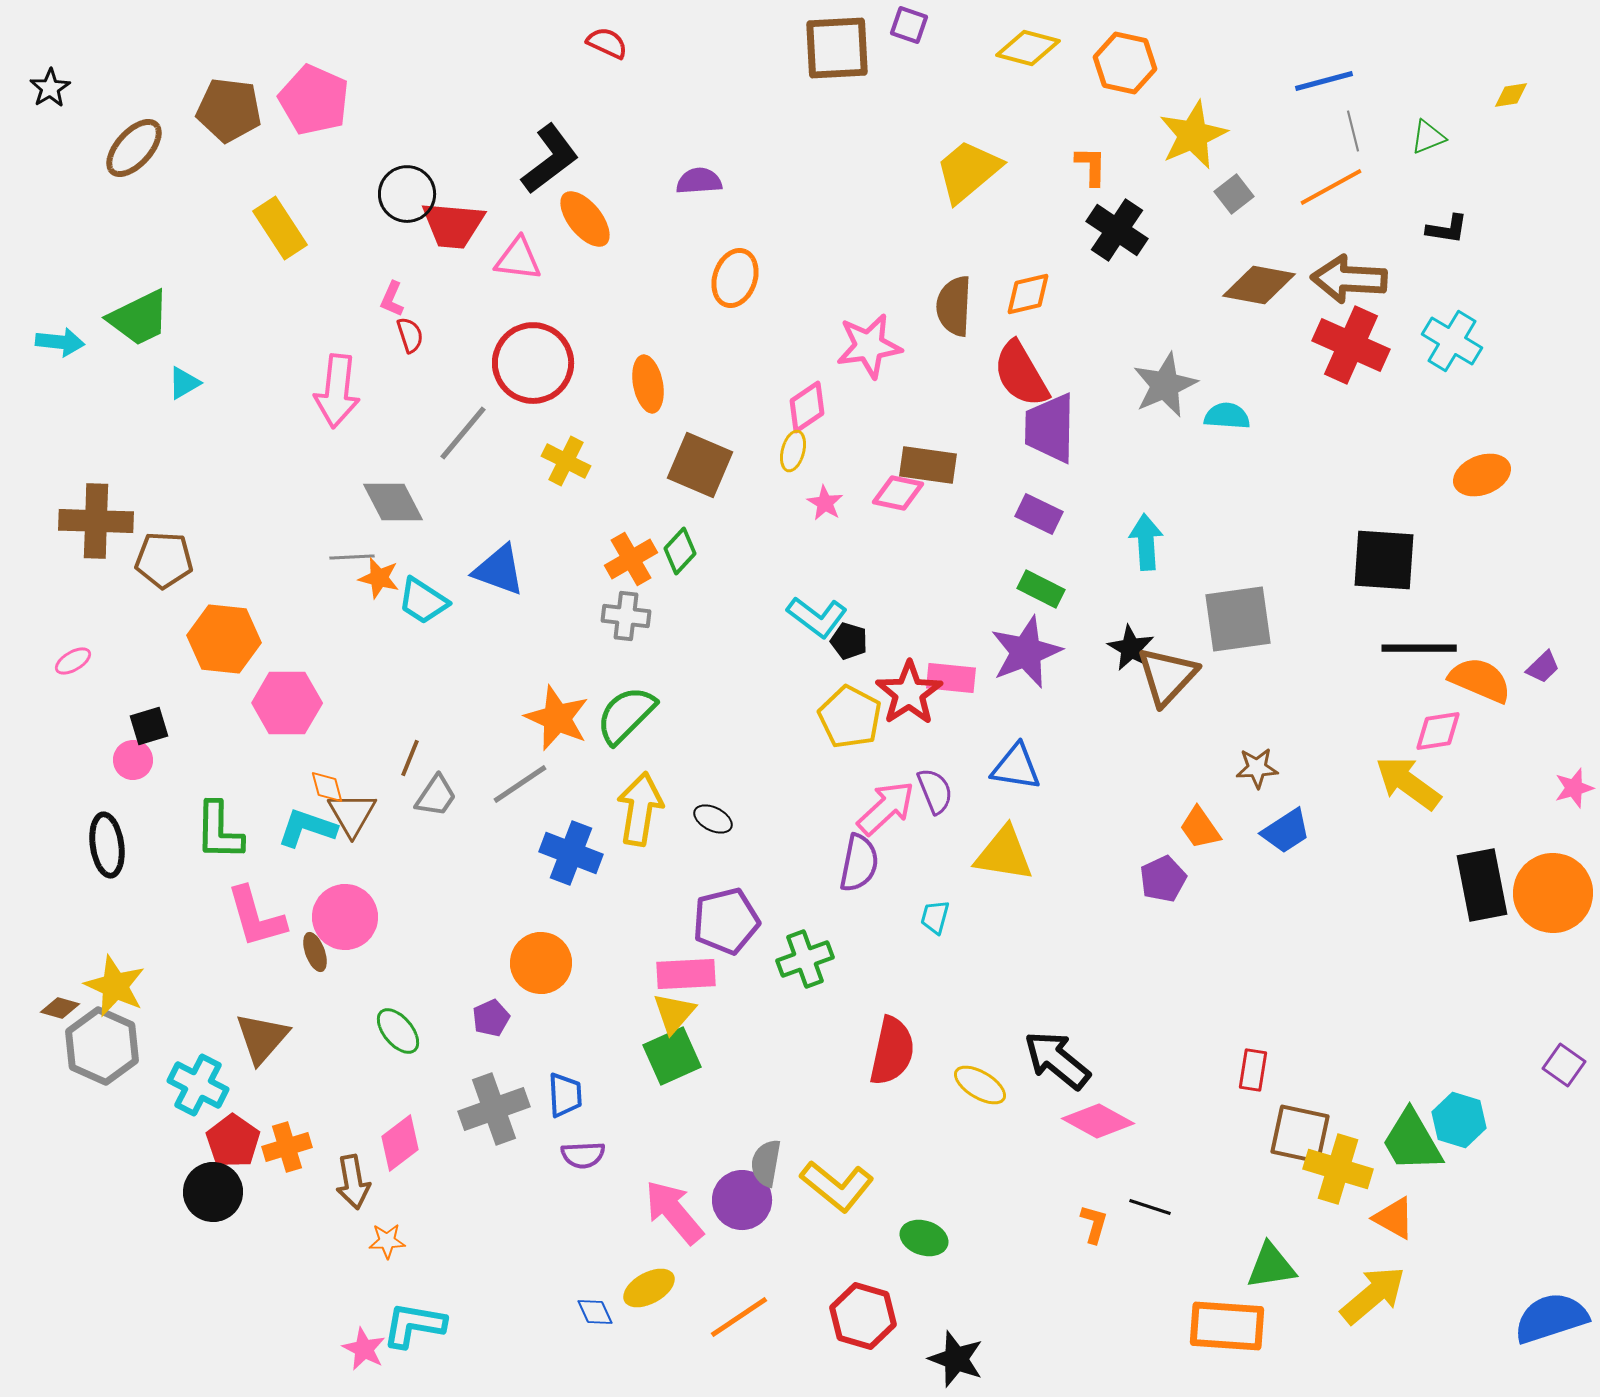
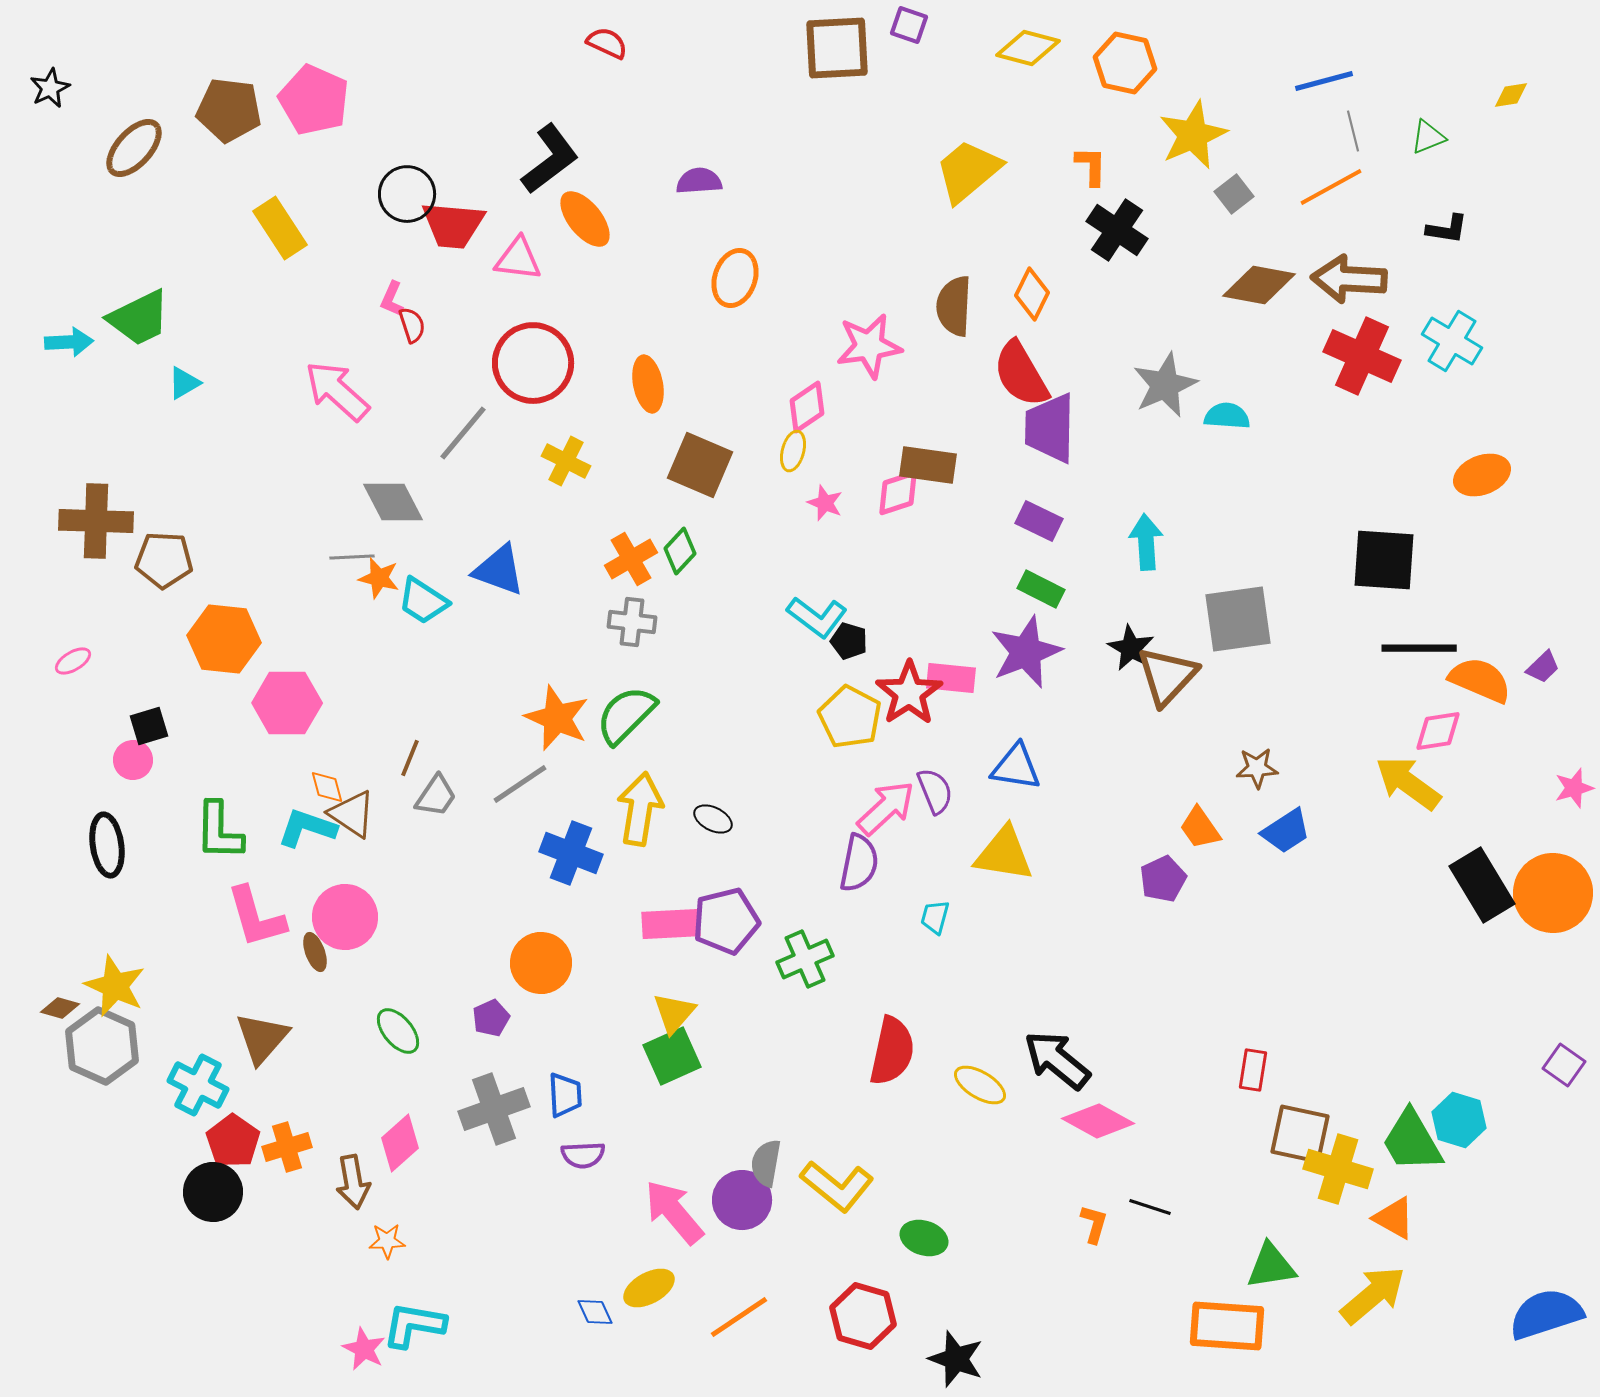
black star at (50, 88): rotated 6 degrees clockwise
orange diamond at (1028, 294): moved 4 px right; rotated 51 degrees counterclockwise
red semicircle at (410, 335): moved 2 px right, 10 px up
cyan arrow at (60, 342): moved 9 px right; rotated 9 degrees counterclockwise
red cross at (1351, 345): moved 11 px right, 11 px down
pink arrow at (337, 391): rotated 126 degrees clockwise
pink diamond at (898, 493): rotated 30 degrees counterclockwise
pink star at (825, 503): rotated 9 degrees counterclockwise
purple rectangle at (1039, 514): moved 7 px down
gray cross at (626, 616): moved 6 px right, 6 px down
brown triangle at (352, 814): rotated 26 degrees counterclockwise
black rectangle at (1482, 885): rotated 20 degrees counterclockwise
green cross at (805, 959): rotated 4 degrees counterclockwise
pink rectangle at (686, 974): moved 15 px left, 50 px up
pink diamond at (400, 1143): rotated 4 degrees counterclockwise
blue semicircle at (1551, 1318): moved 5 px left, 4 px up
